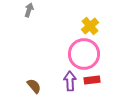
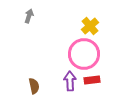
gray arrow: moved 6 px down
brown semicircle: rotated 28 degrees clockwise
